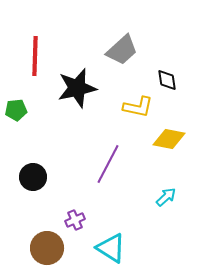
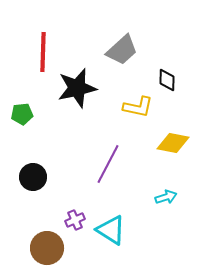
red line: moved 8 px right, 4 px up
black diamond: rotated 10 degrees clockwise
green pentagon: moved 6 px right, 4 px down
yellow diamond: moved 4 px right, 4 px down
cyan arrow: rotated 25 degrees clockwise
cyan triangle: moved 18 px up
